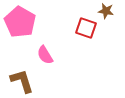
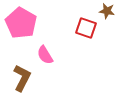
brown star: moved 1 px right
pink pentagon: moved 1 px right, 1 px down
brown L-shape: moved 3 px up; rotated 44 degrees clockwise
